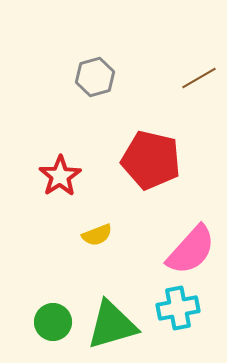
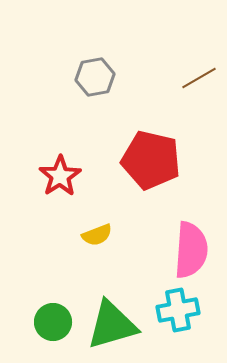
gray hexagon: rotated 6 degrees clockwise
pink semicircle: rotated 38 degrees counterclockwise
cyan cross: moved 2 px down
